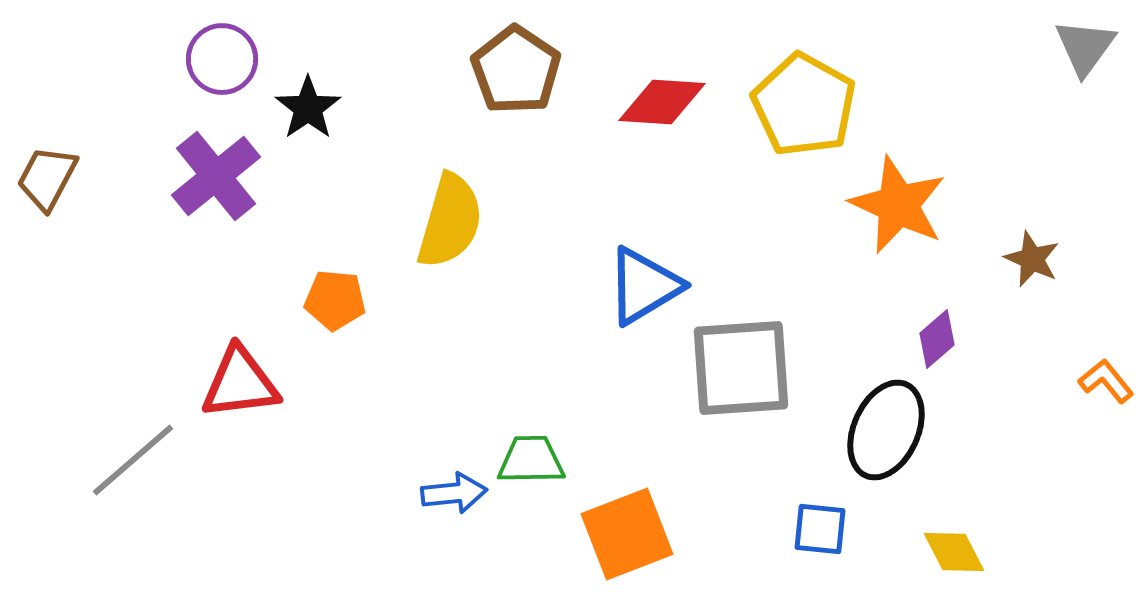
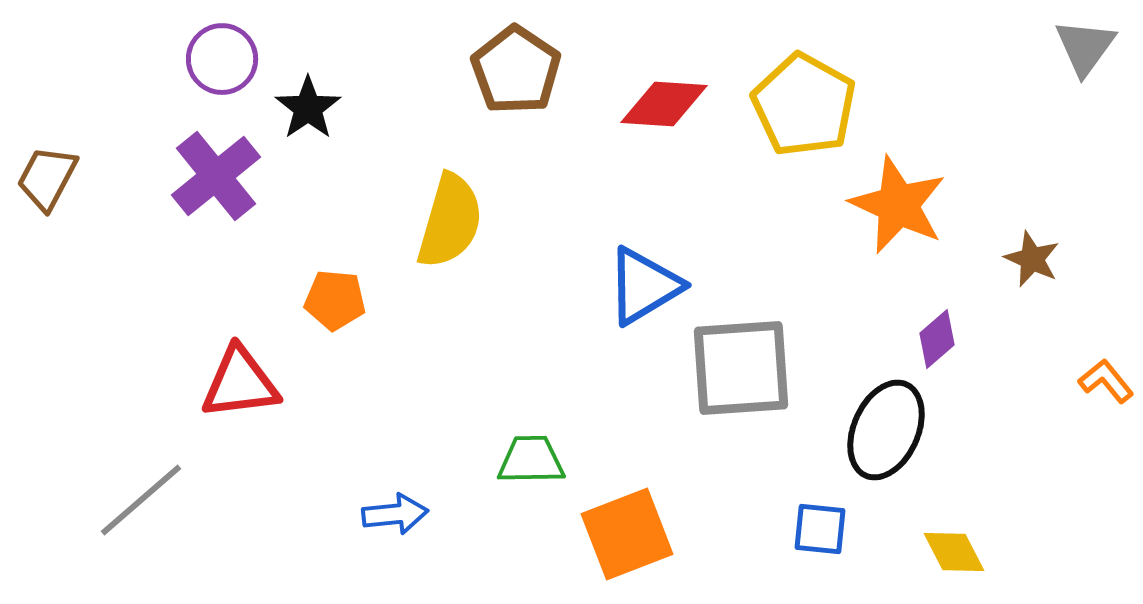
red diamond: moved 2 px right, 2 px down
gray line: moved 8 px right, 40 px down
blue arrow: moved 59 px left, 21 px down
